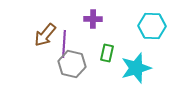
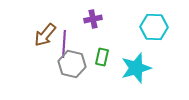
purple cross: rotated 12 degrees counterclockwise
cyan hexagon: moved 2 px right, 1 px down
green rectangle: moved 5 px left, 4 px down
